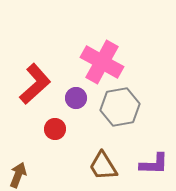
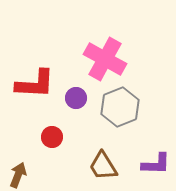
pink cross: moved 3 px right, 3 px up
red L-shape: rotated 45 degrees clockwise
gray hexagon: rotated 12 degrees counterclockwise
red circle: moved 3 px left, 8 px down
purple L-shape: moved 2 px right
